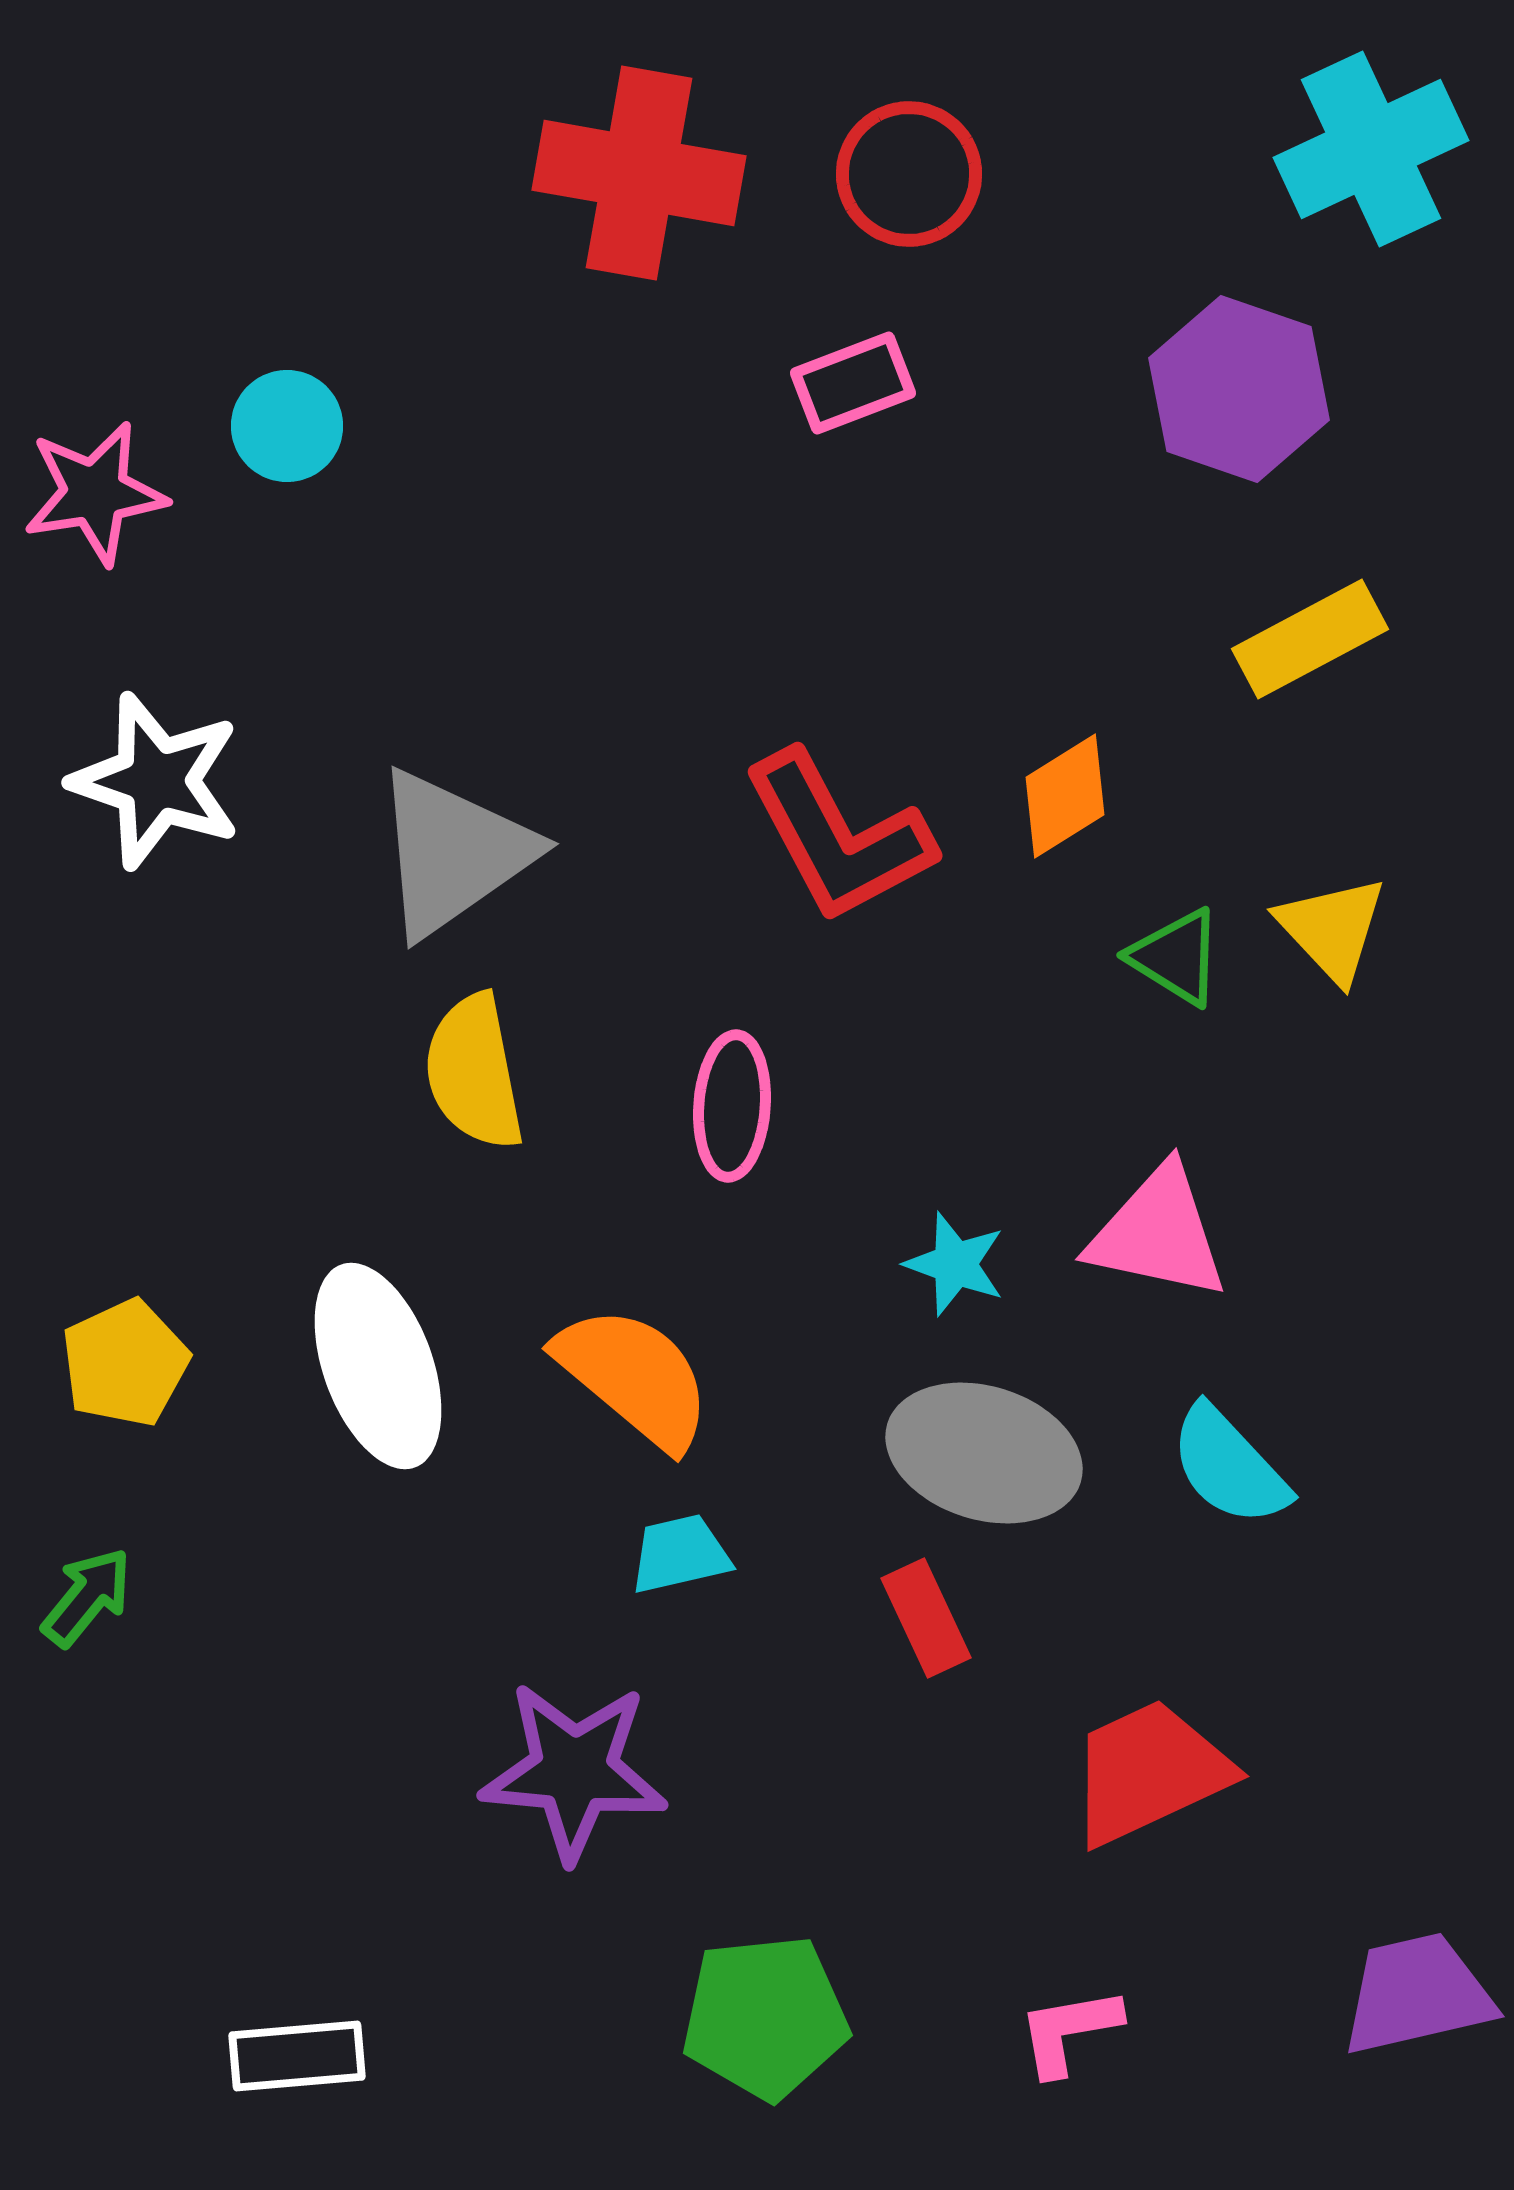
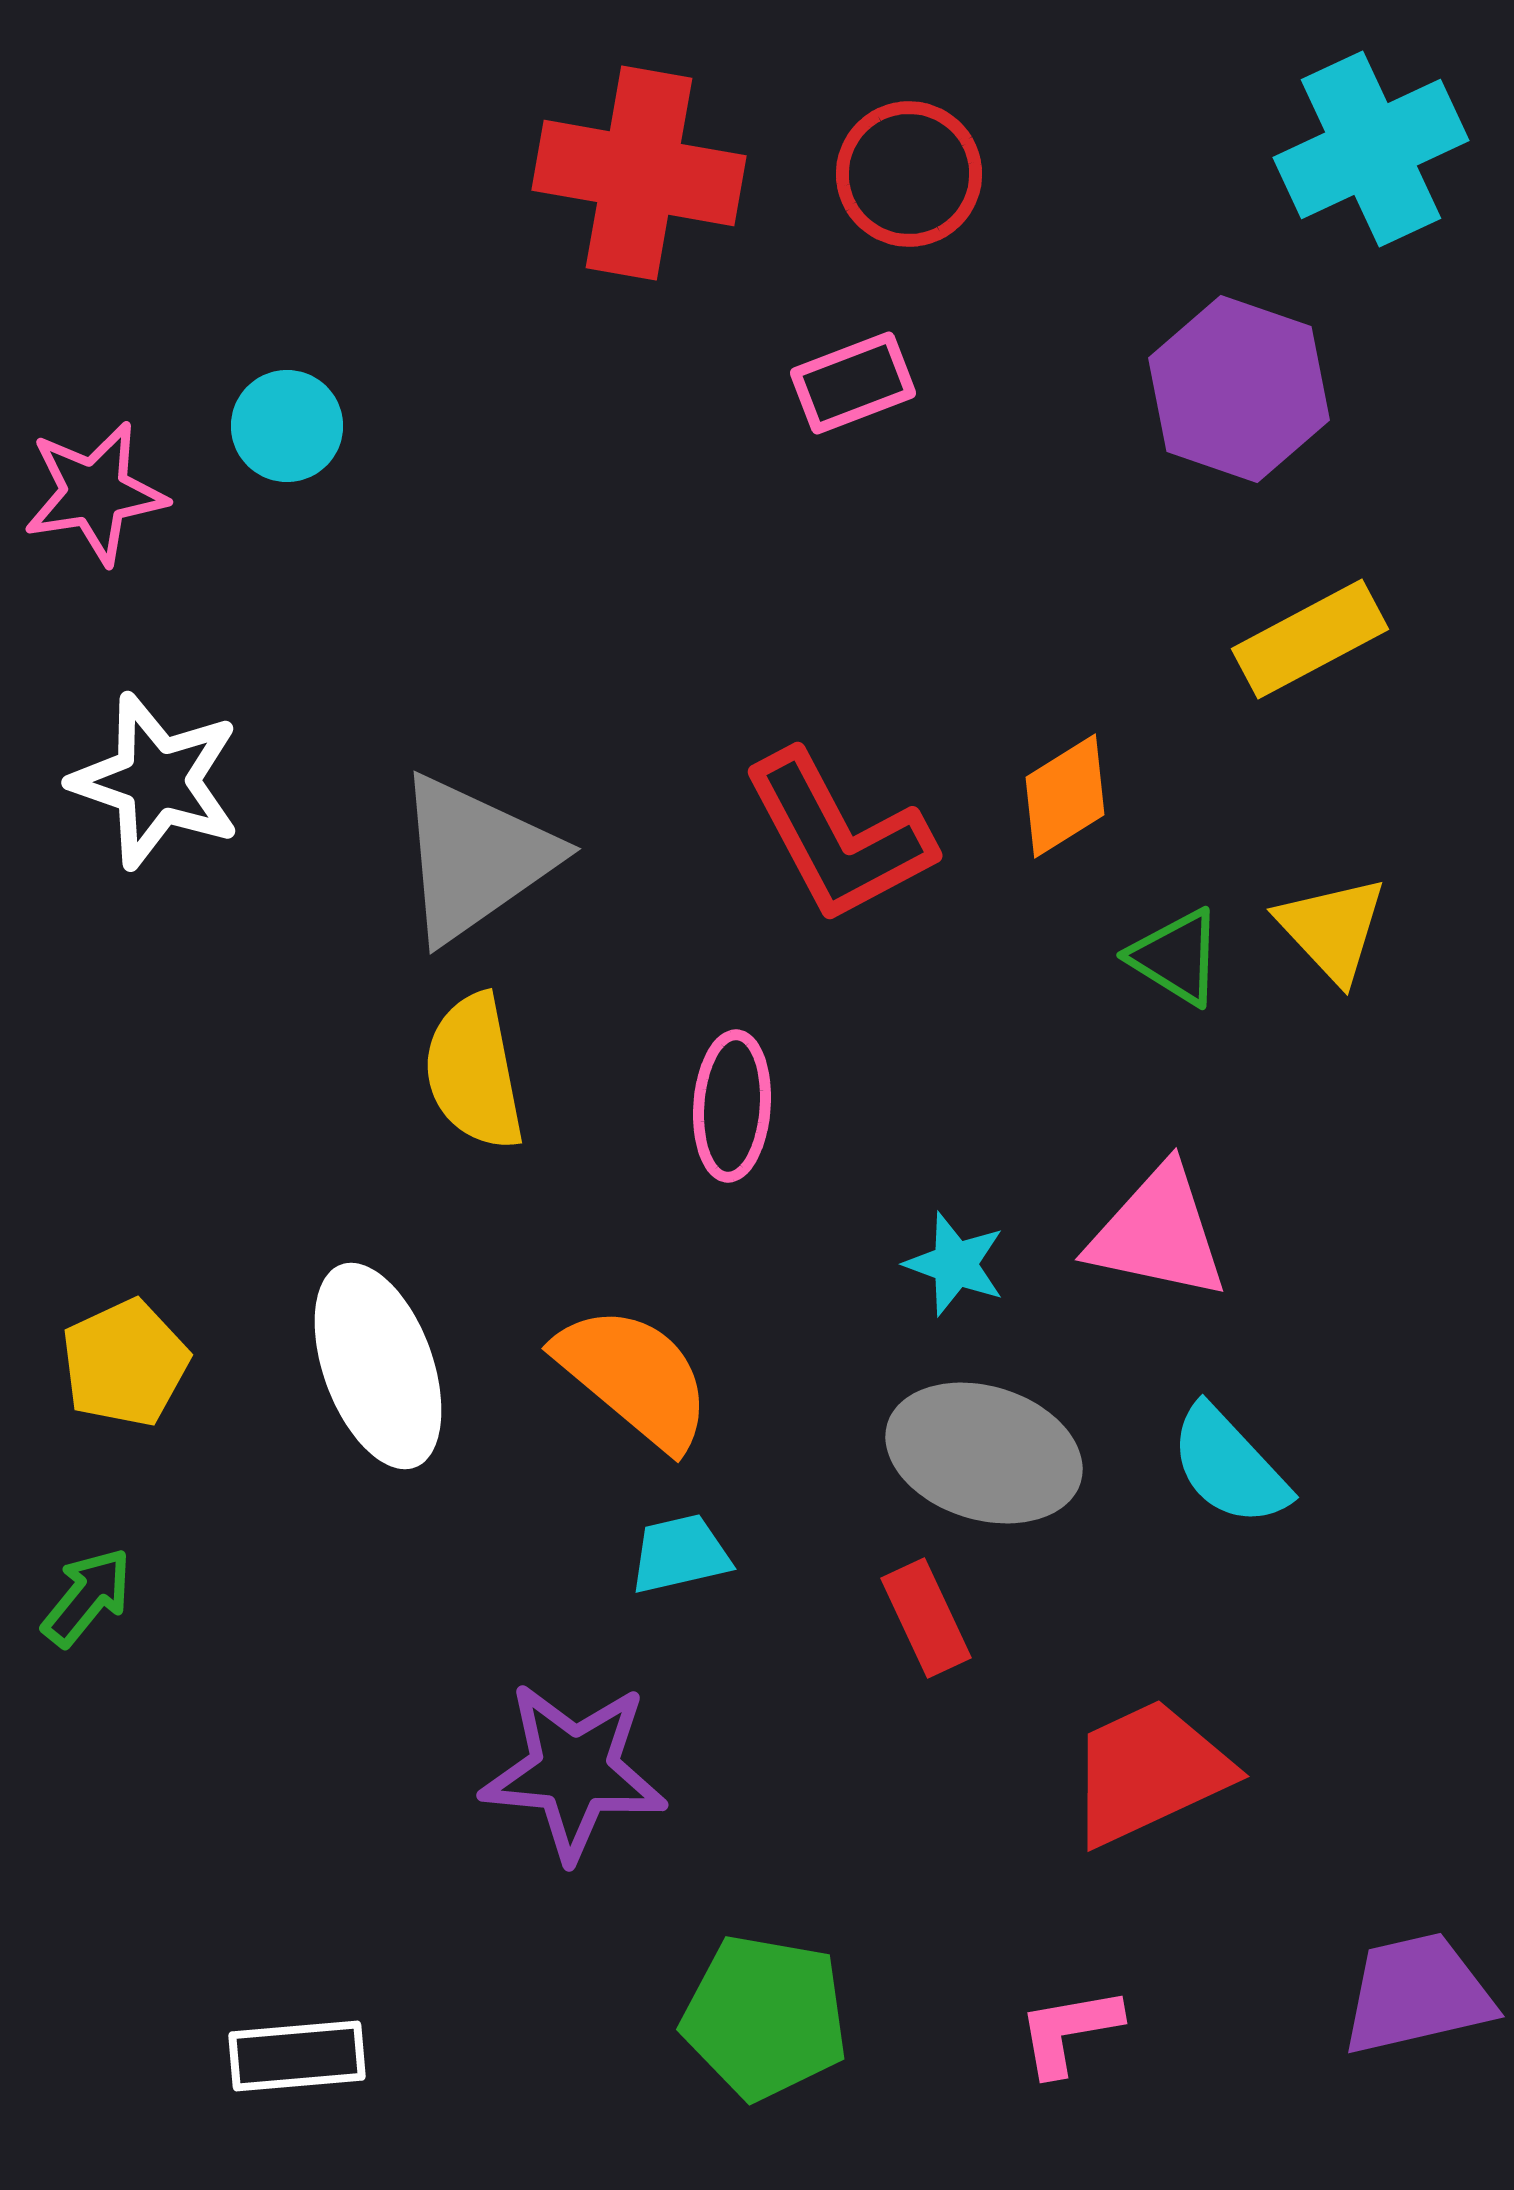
gray triangle: moved 22 px right, 5 px down
green pentagon: rotated 16 degrees clockwise
